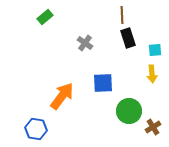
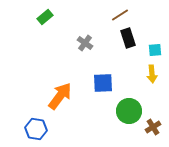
brown line: moved 2 px left; rotated 60 degrees clockwise
orange arrow: moved 2 px left
